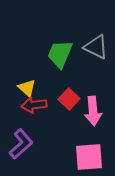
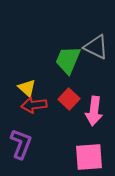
green trapezoid: moved 8 px right, 6 px down
pink arrow: moved 1 px right; rotated 12 degrees clockwise
purple L-shape: rotated 28 degrees counterclockwise
